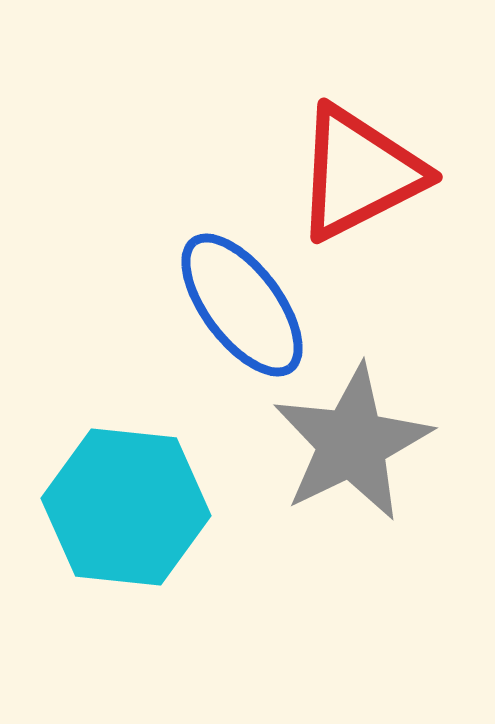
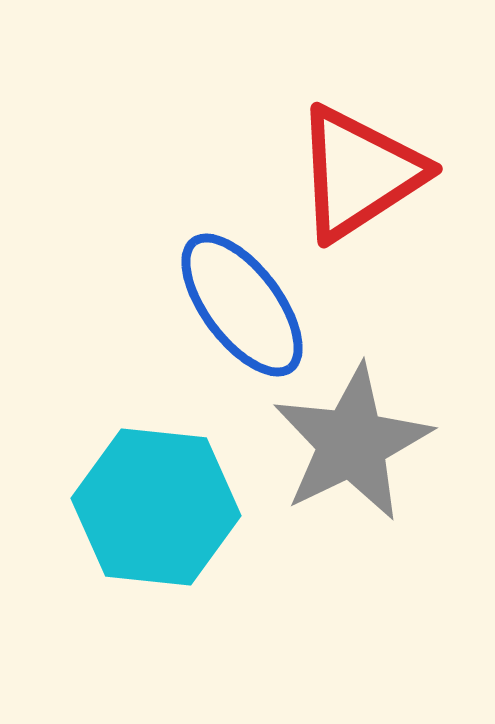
red triangle: rotated 6 degrees counterclockwise
cyan hexagon: moved 30 px right
